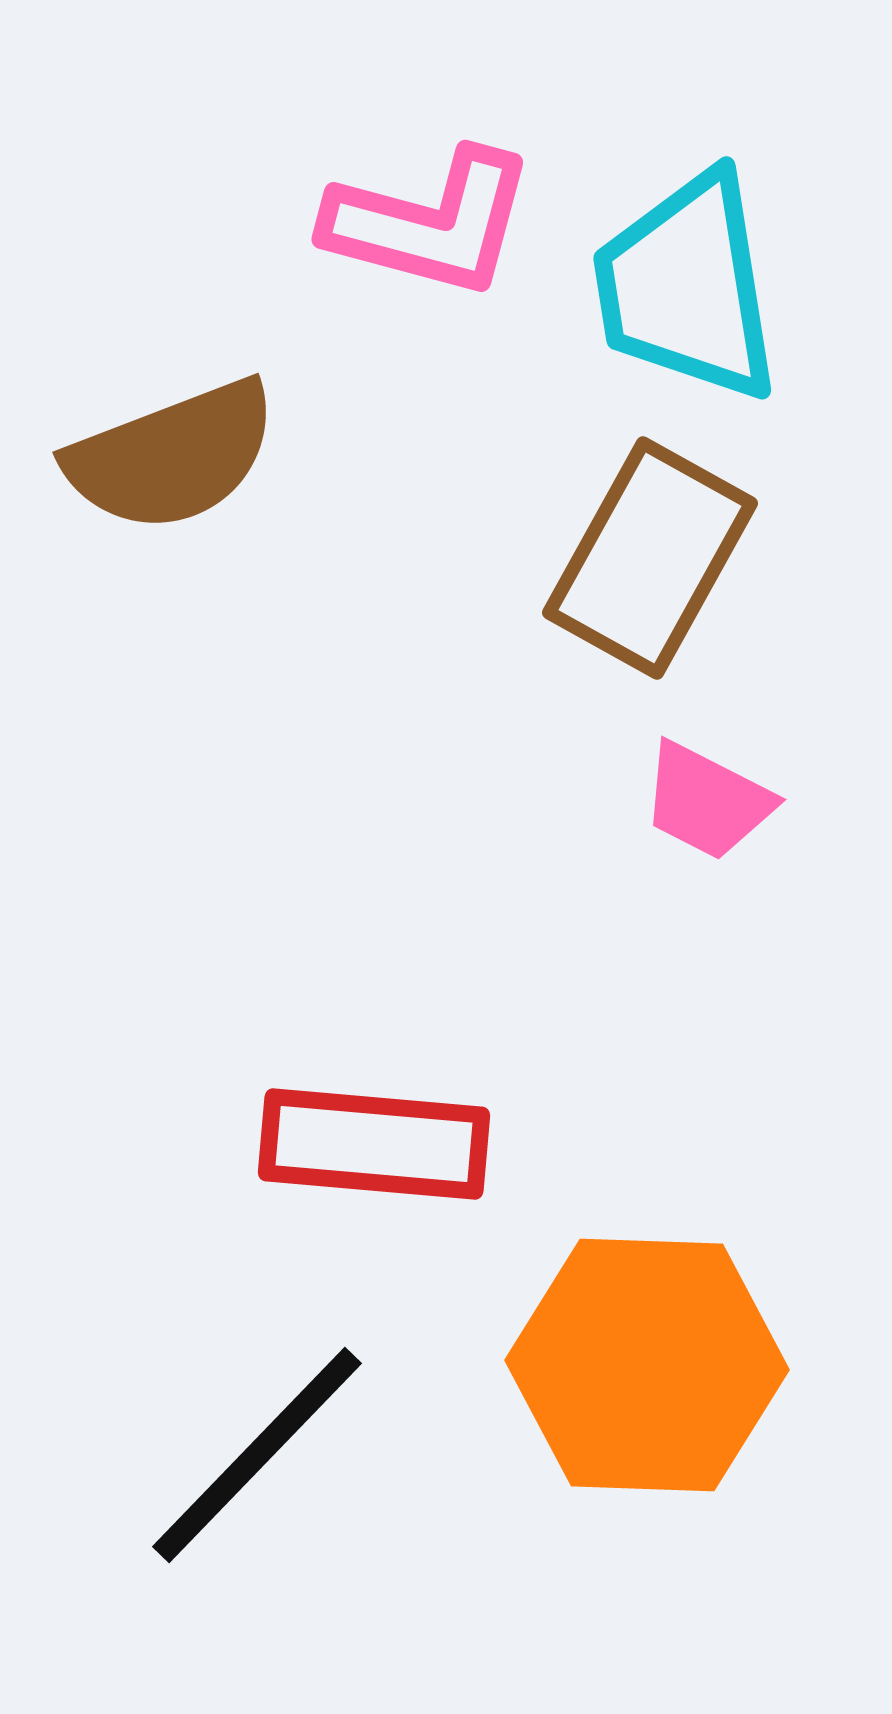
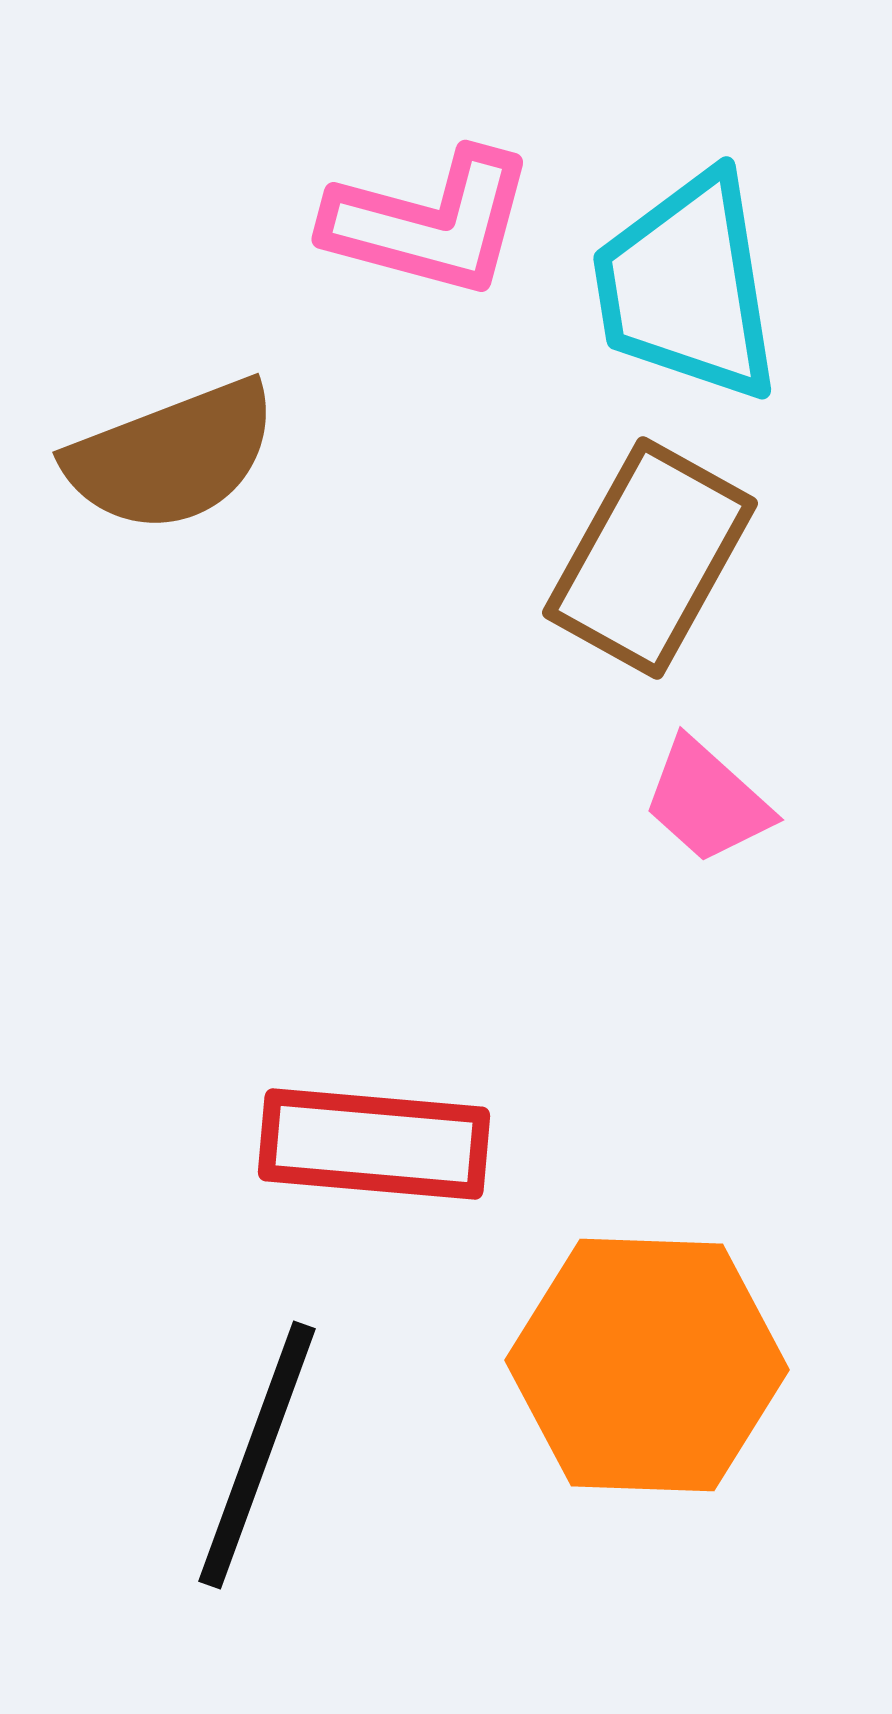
pink trapezoid: rotated 15 degrees clockwise
black line: rotated 24 degrees counterclockwise
